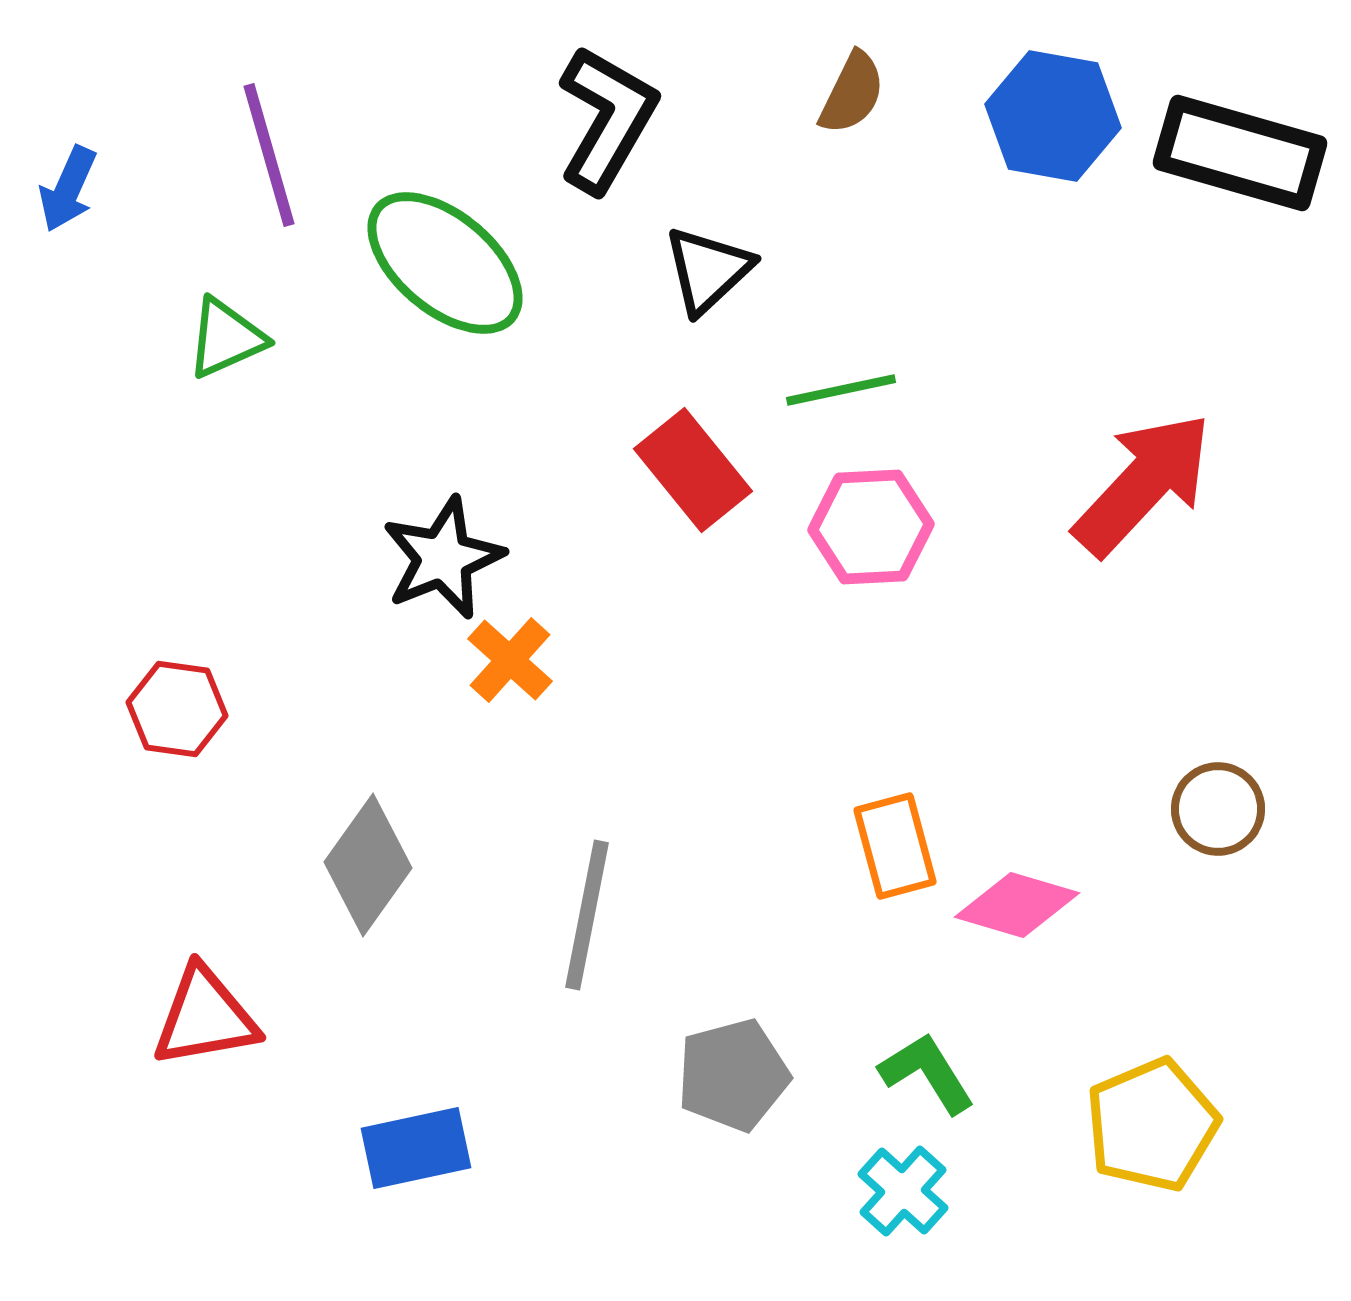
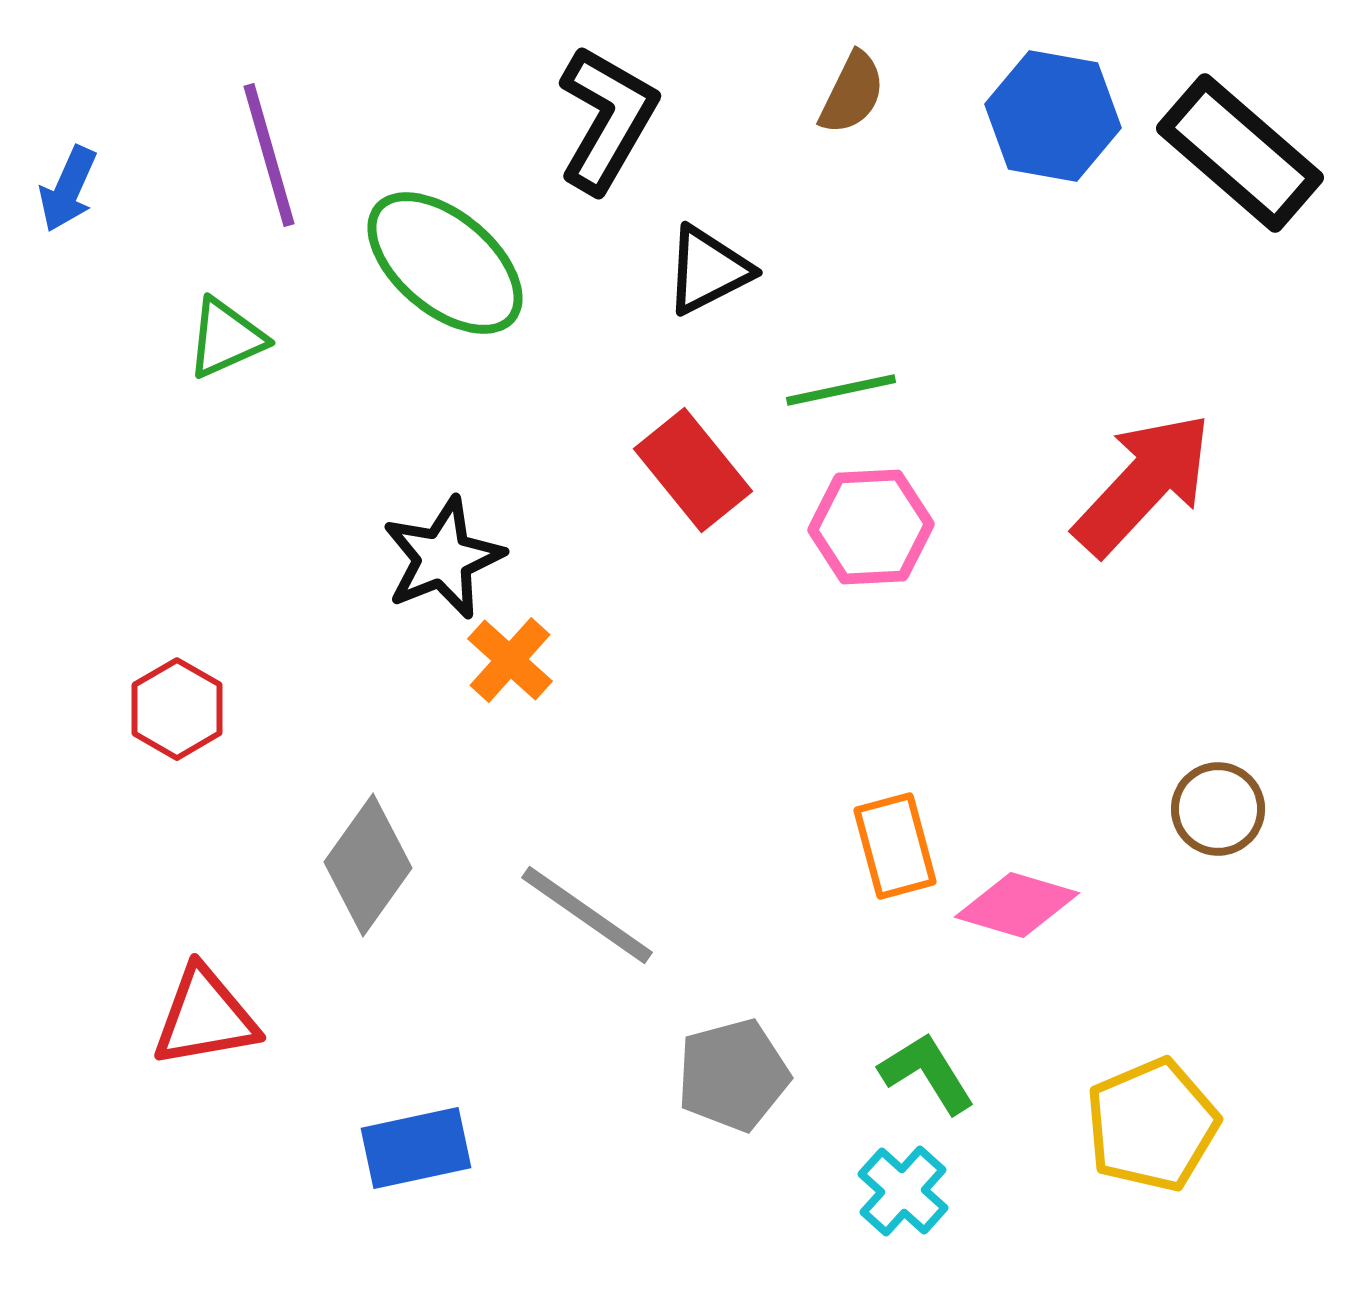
black rectangle: rotated 25 degrees clockwise
black triangle: rotated 16 degrees clockwise
red hexagon: rotated 22 degrees clockwise
gray line: rotated 66 degrees counterclockwise
